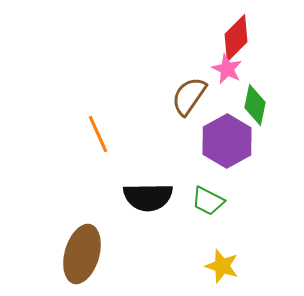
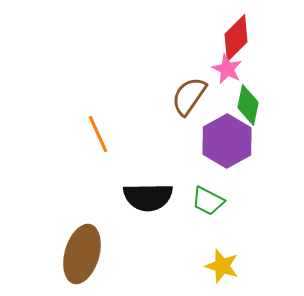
green diamond: moved 7 px left
